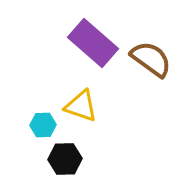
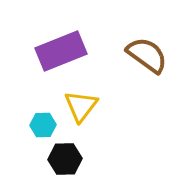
purple rectangle: moved 32 px left, 8 px down; rotated 63 degrees counterclockwise
brown semicircle: moved 4 px left, 4 px up
yellow triangle: rotated 48 degrees clockwise
